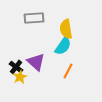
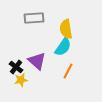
cyan semicircle: moved 1 px down
purple triangle: moved 1 px right, 1 px up
yellow star: moved 1 px right, 3 px down; rotated 16 degrees clockwise
